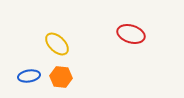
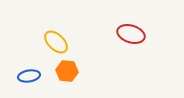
yellow ellipse: moved 1 px left, 2 px up
orange hexagon: moved 6 px right, 6 px up
